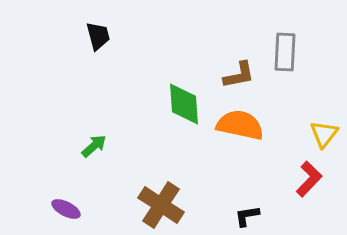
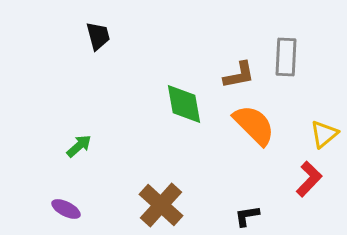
gray rectangle: moved 1 px right, 5 px down
green diamond: rotated 6 degrees counterclockwise
orange semicircle: moved 14 px right; rotated 33 degrees clockwise
yellow triangle: rotated 12 degrees clockwise
green arrow: moved 15 px left
brown cross: rotated 9 degrees clockwise
